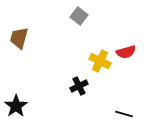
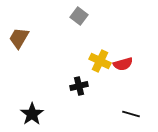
brown trapezoid: rotated 15 degrees clockwise
red semicircle: moved 3 px left, 12 px down
black cross: rotated 12 degrees clockwise
black star: moved 16 px right, 8 px down
black line: moved 7 px right
